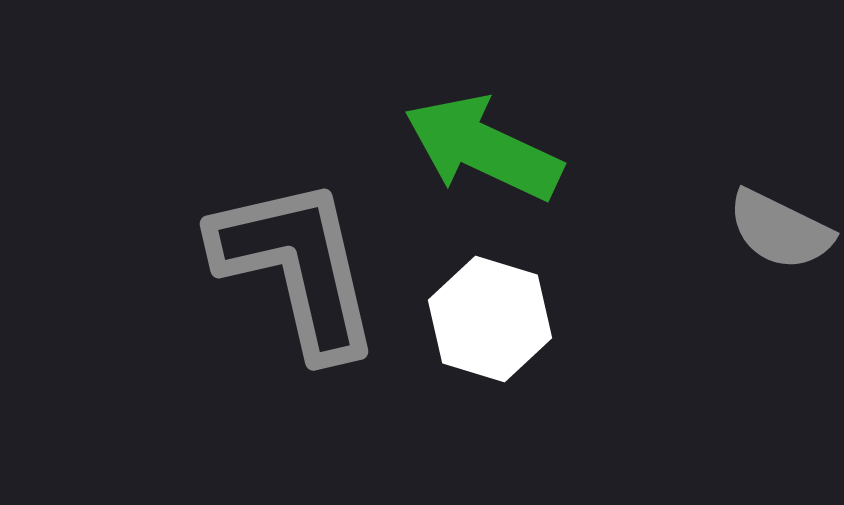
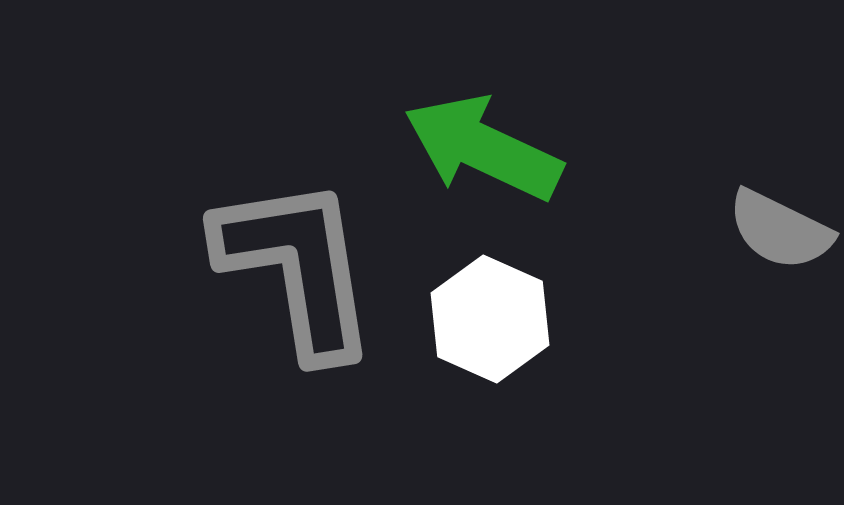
gray L-shape: rotated 4 degrees clockwise
white hexagon: rotated 7 degrees clockwise
